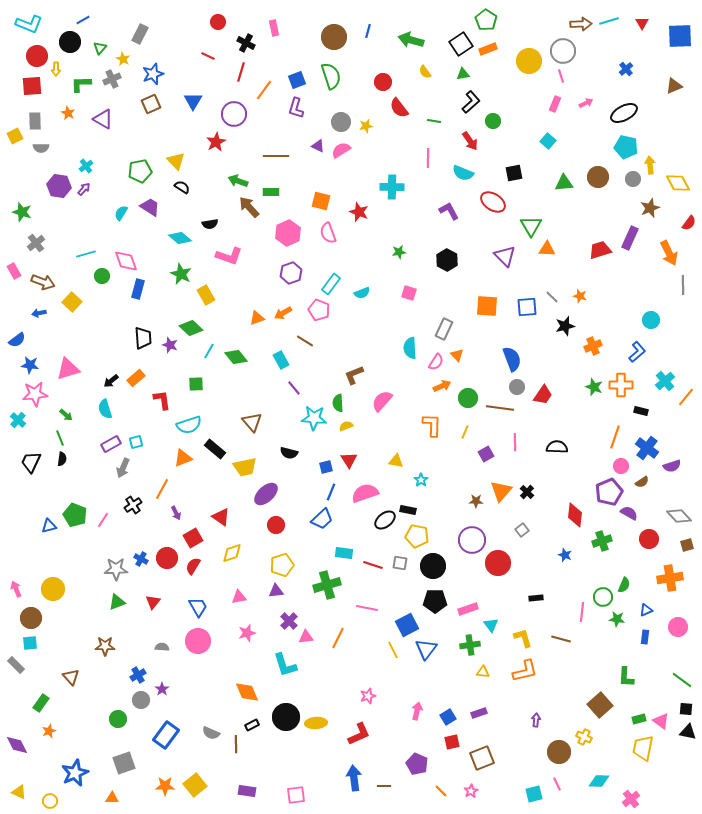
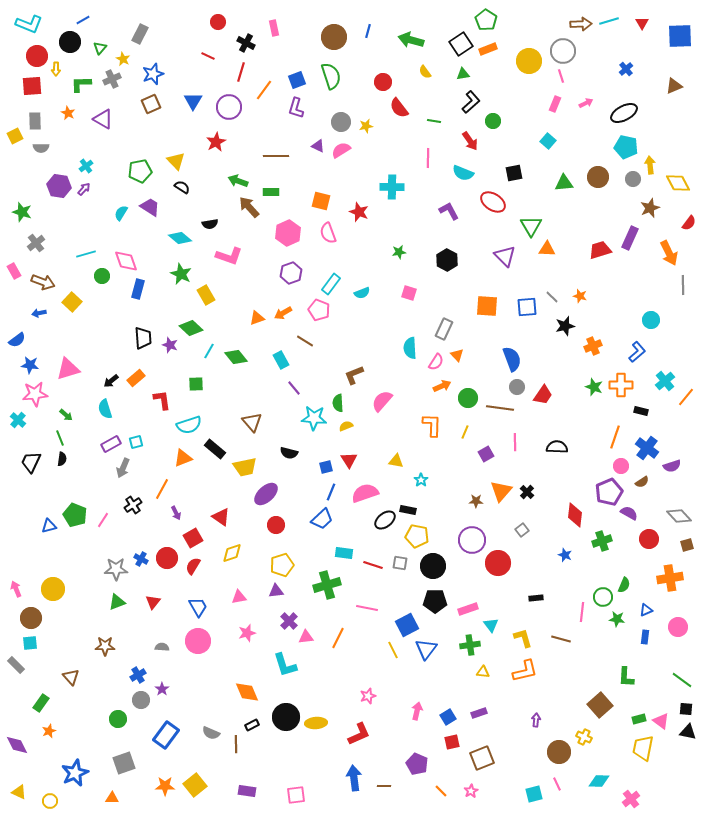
purple circle at (234, 114): moved 5 px left, 7 px up
